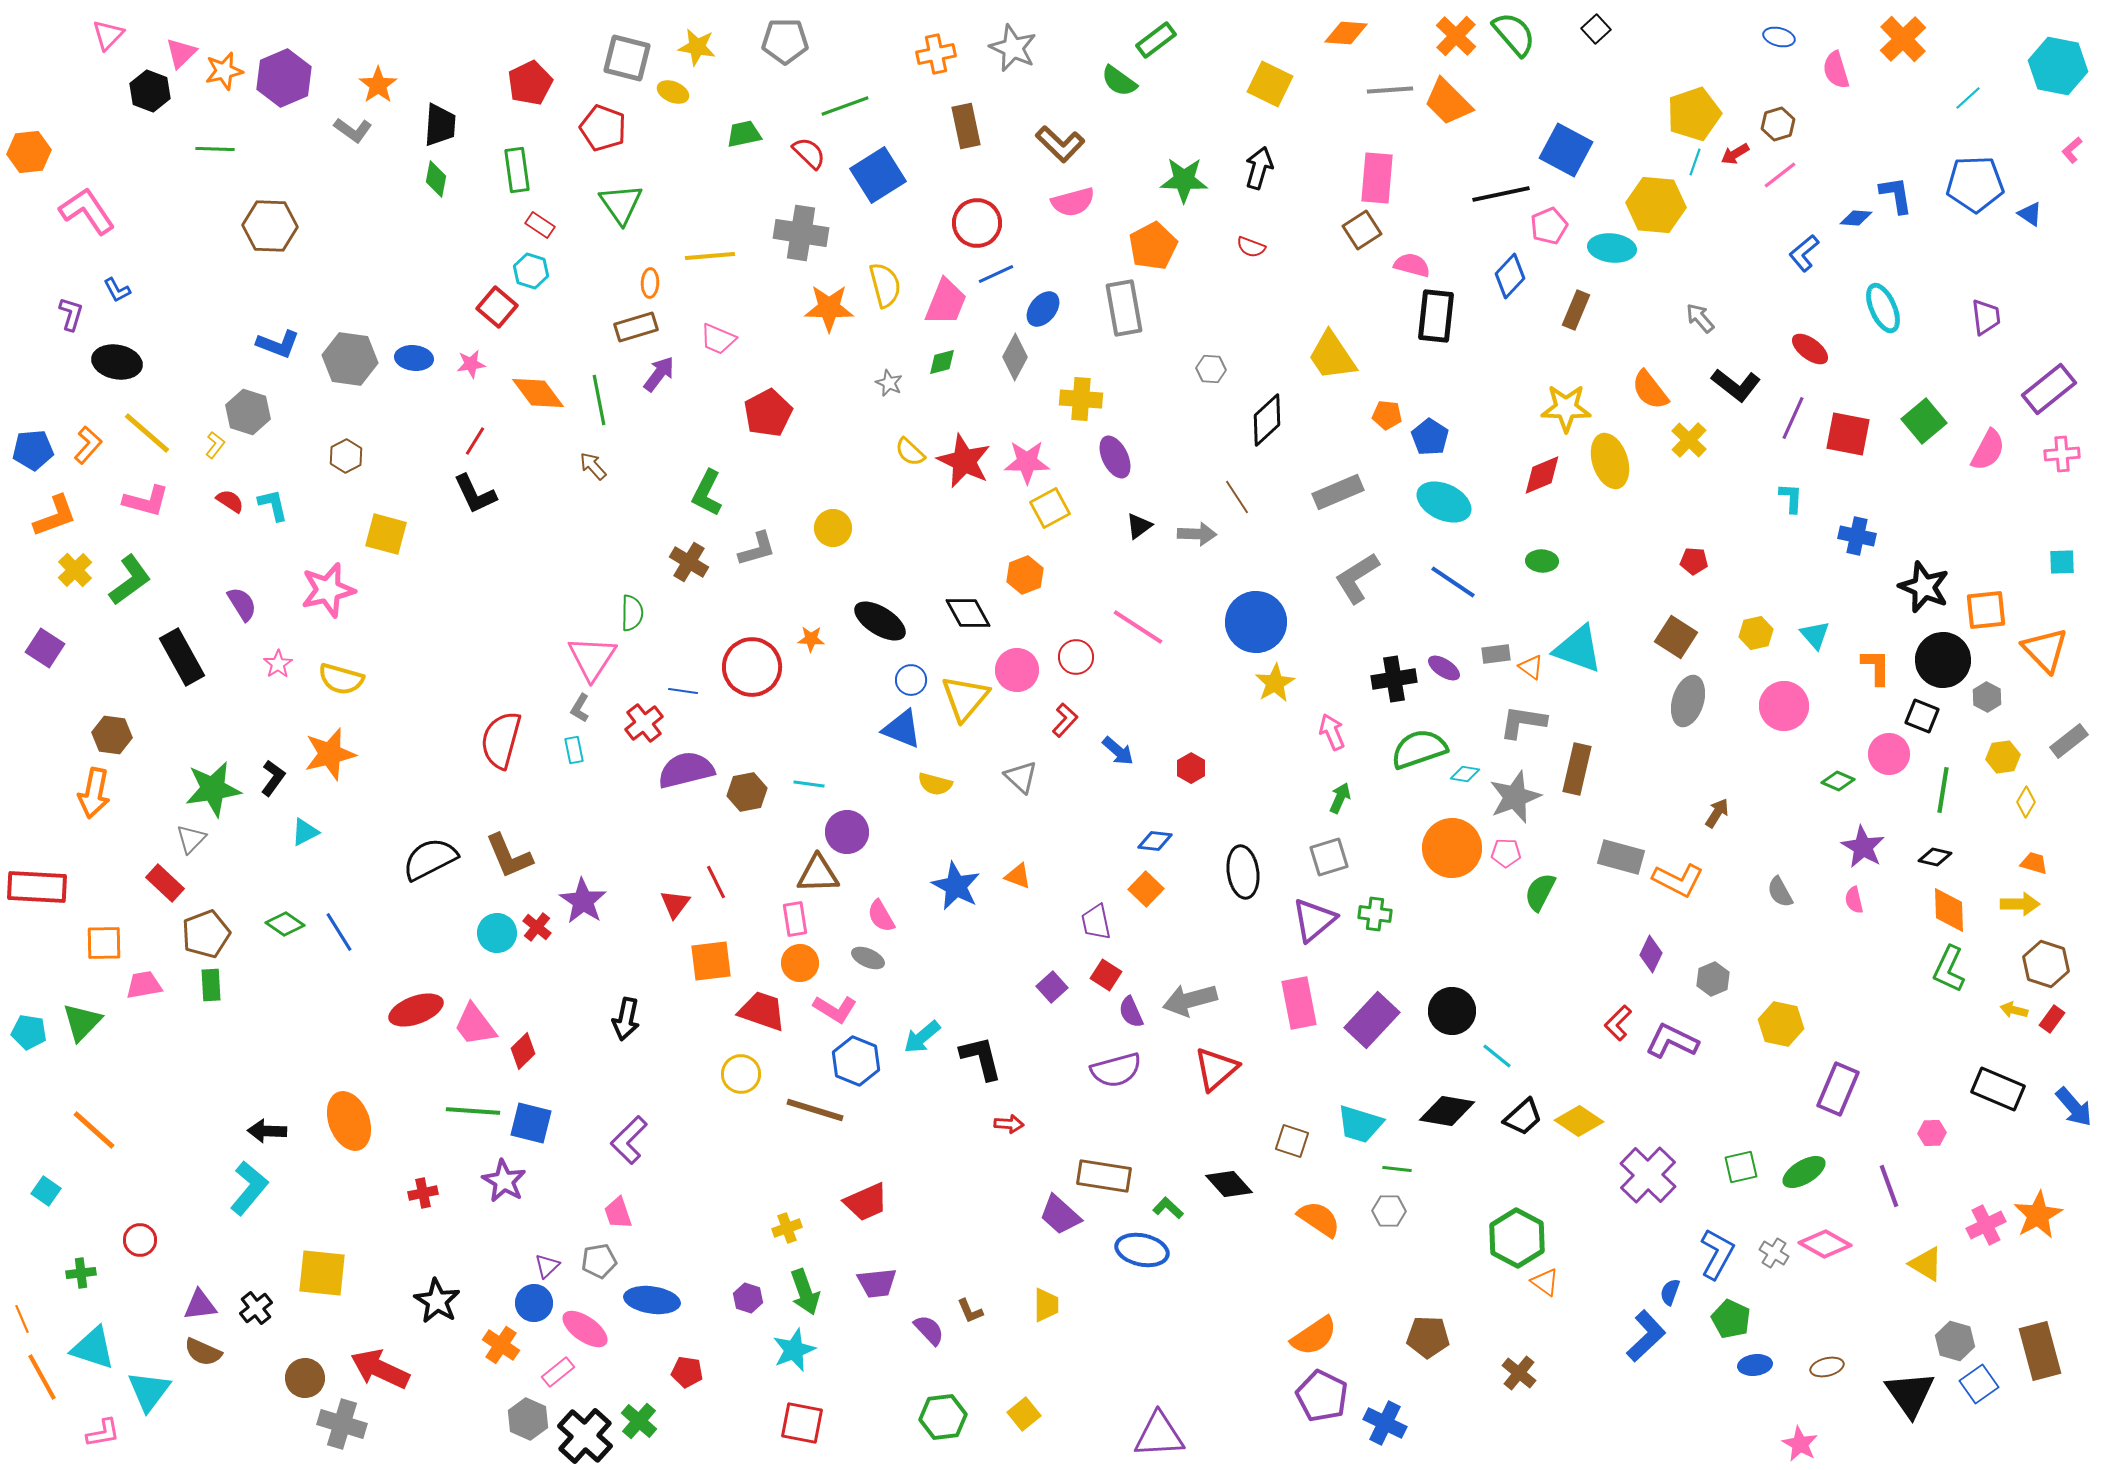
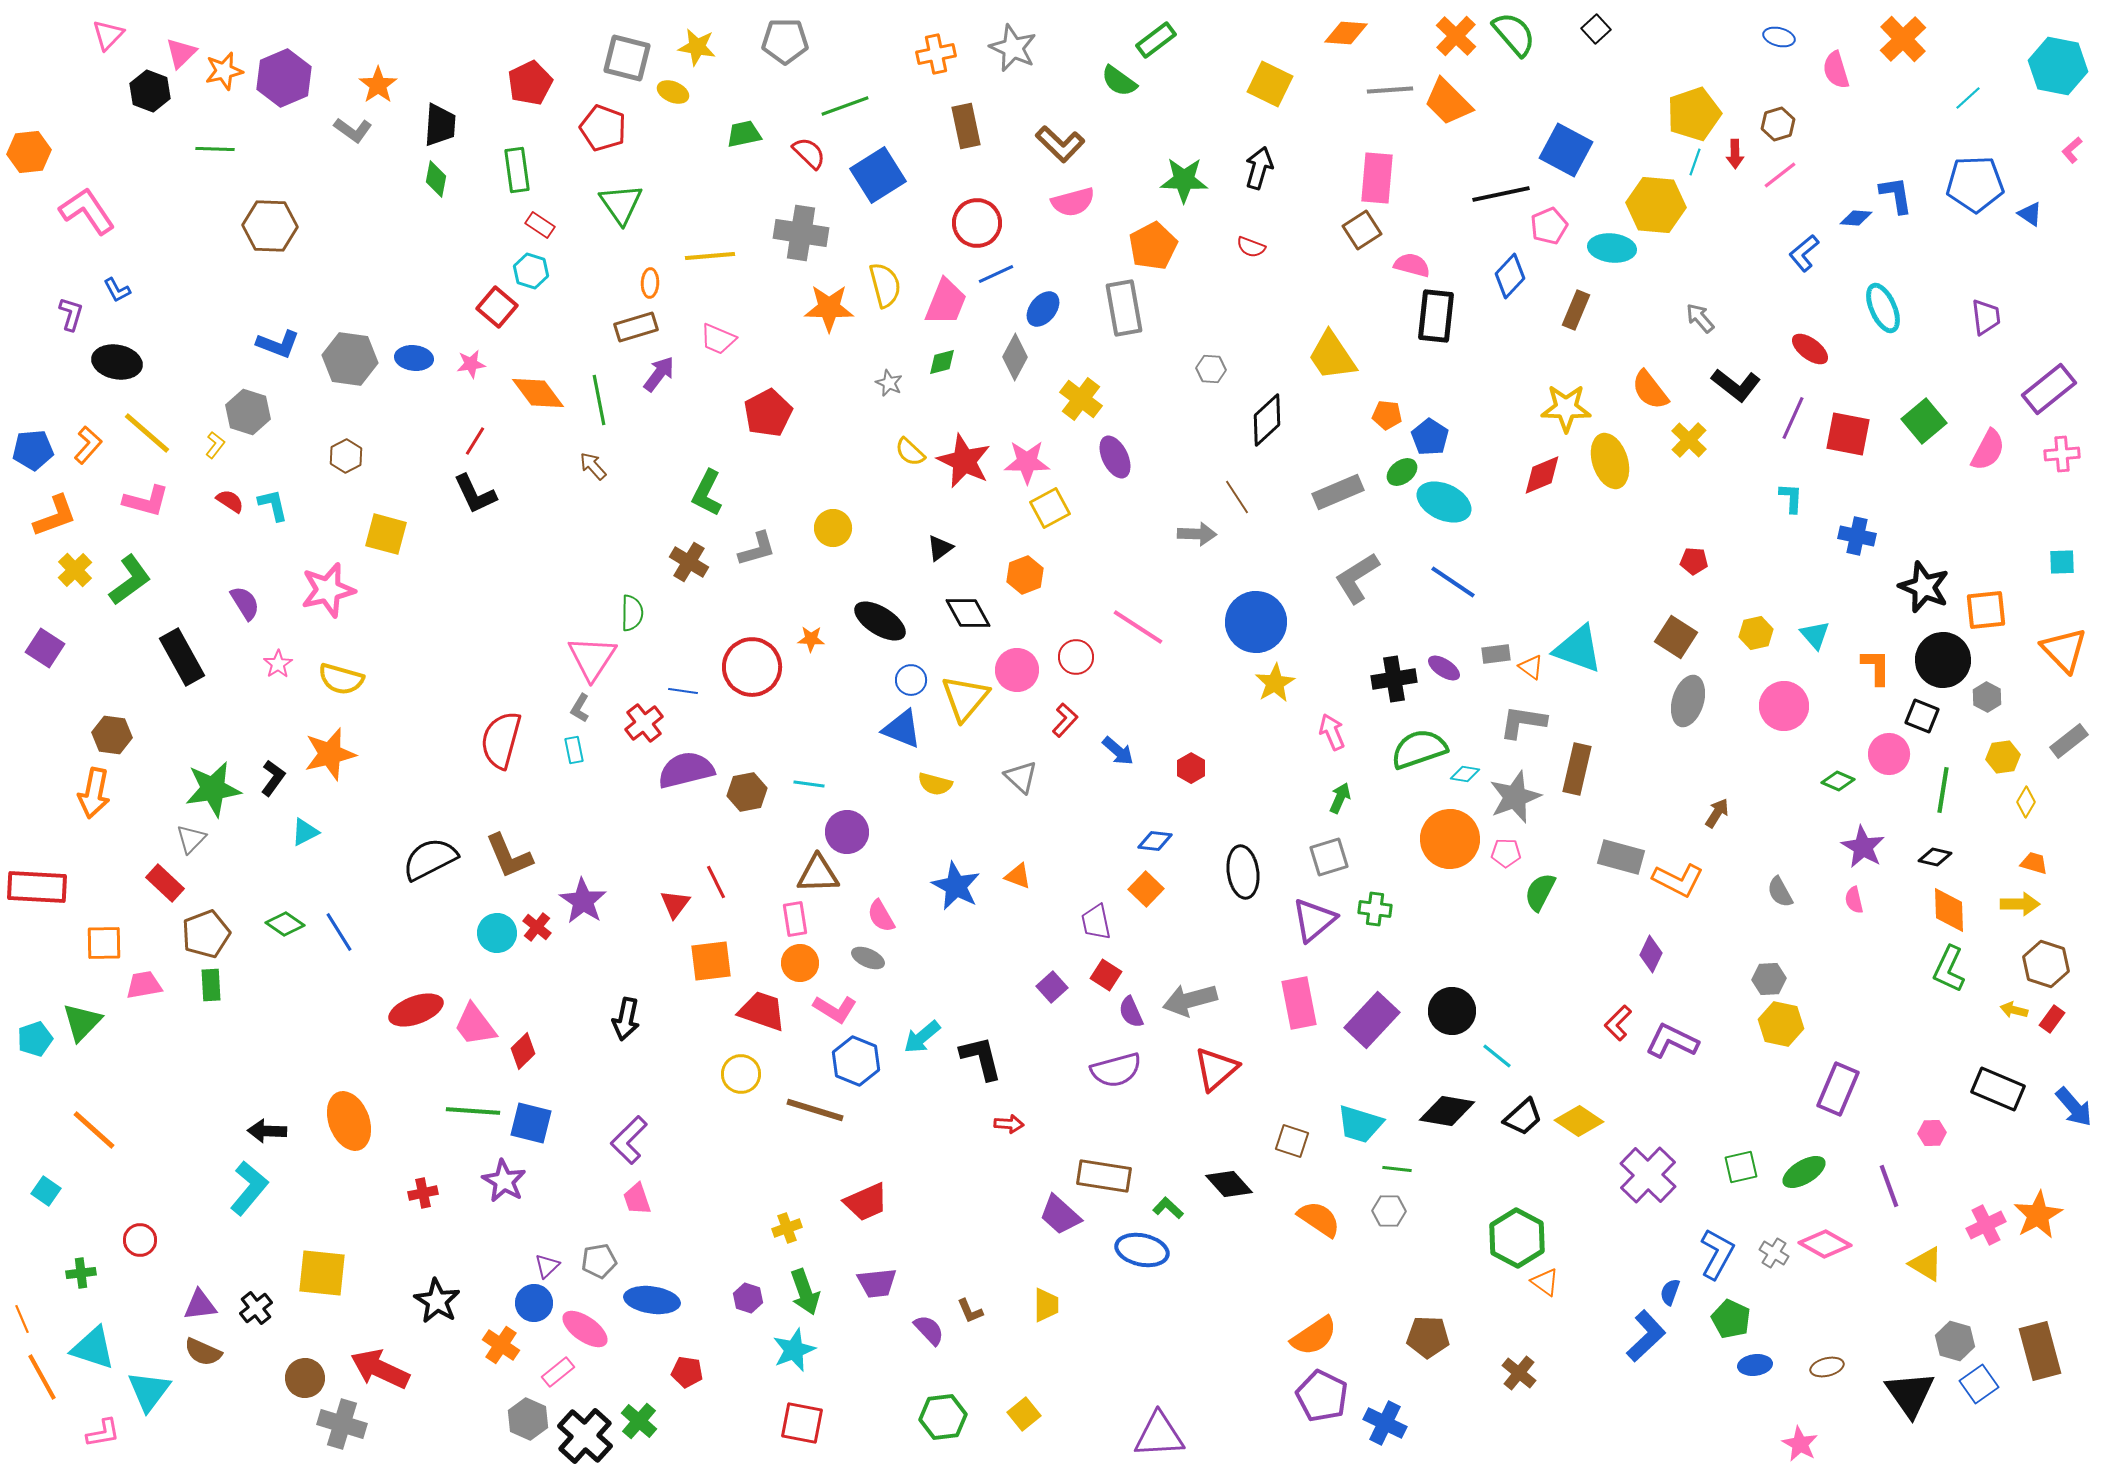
red arrow at (1735, 154): rotated 60 degrees counterclockwise
yellow cross at (1081, 399): rotated 33 degrees clockwise
black triangle at (1139, 526): moved 199 px left, 22 px down
green ellipse at (1542, 561): moved 140 px left, 89 px up; rotated 40 degrees counterclockwise
purple semicircle at (242, 604): moved 3 px right, 1 px up
orange triangle at (2045, 650): moved 19 px right
orange circle at (1452, 848): moved 2 px left, 9 px up
green cross at (1375, 914): moved 5 px up
gray hexagon at (1713, 979): moved 56 px right; rotated 20 degrees clockwise
cyan pentagon at (29, 1032): moved 6 px right, 7 px down; rotated 28 degrees counterclockwise
pink trapezoid at (618, 1213): moved 19 px right, 14 px up
